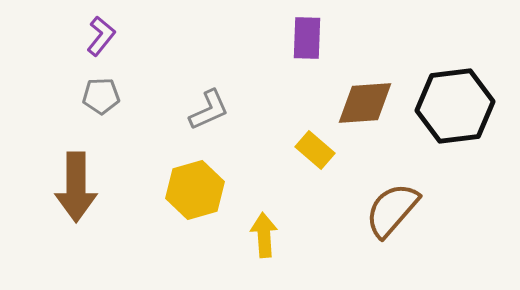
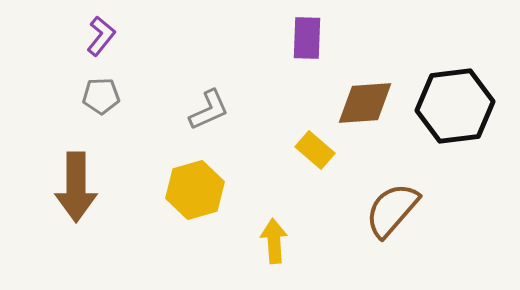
yellow arrow: moved 10 px right, 6 px down
